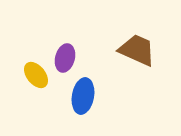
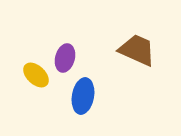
yellow ellipse: rotated 8 degrees counterclockwise
